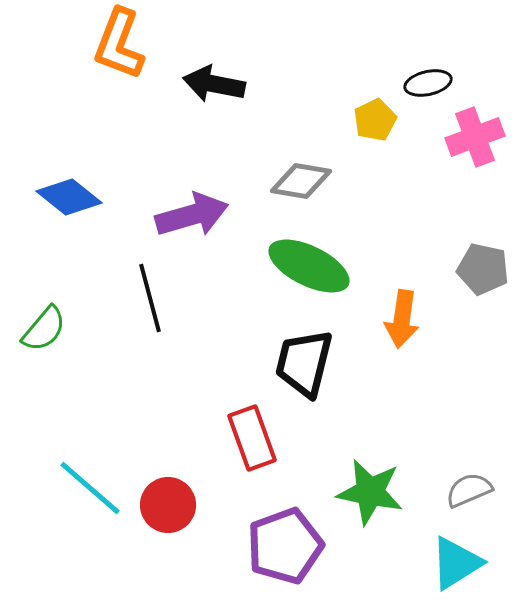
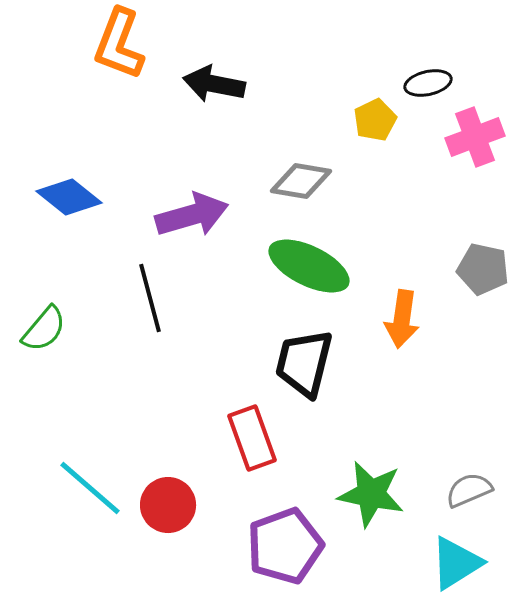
green star: moved 1 px right, 2 px down
